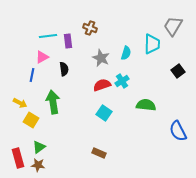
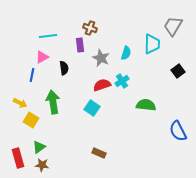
purple rectangle: moved 12 px right, 4 px down
black semicircle: moved 1 px up
cyan square: moved 12 px left, 5 px up
brown star: moved 4 px right
